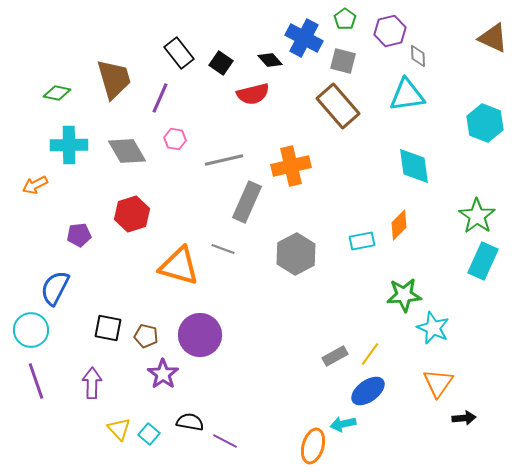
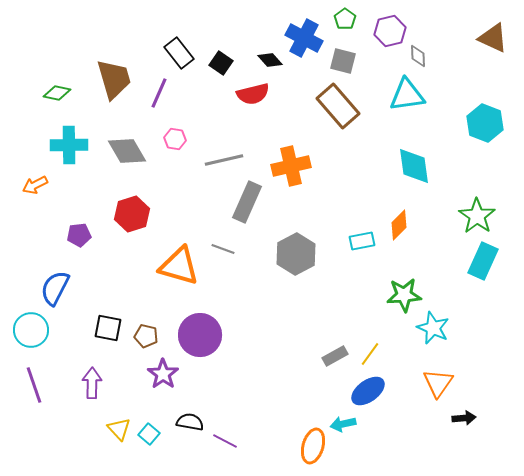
purple line at (160, 98): moved 1 px left, 5 px up
purple line at (36, 381): moved 2 px left, 4 px down
